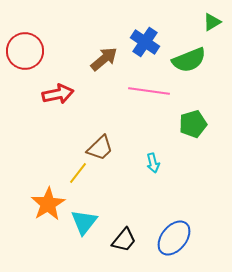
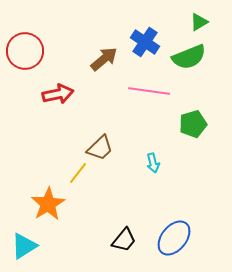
green triangle: moved 13 px left
green semicircle: moved 3 px up
cyan triangle: moved 60 px left, 24 px down; rotated 20 degrees clockwise
